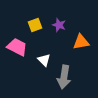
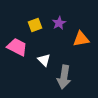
purple star: moved 2 px up; rotated 24 degrees clockwise
orange triangle: moved 3 px up
